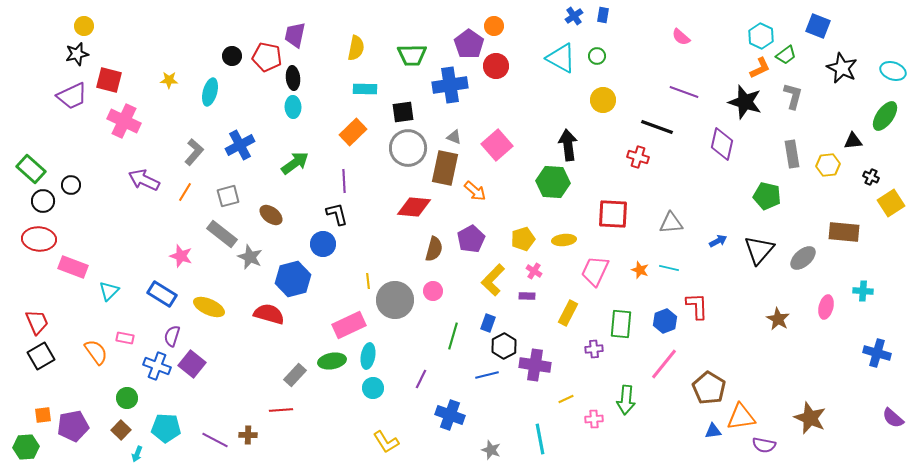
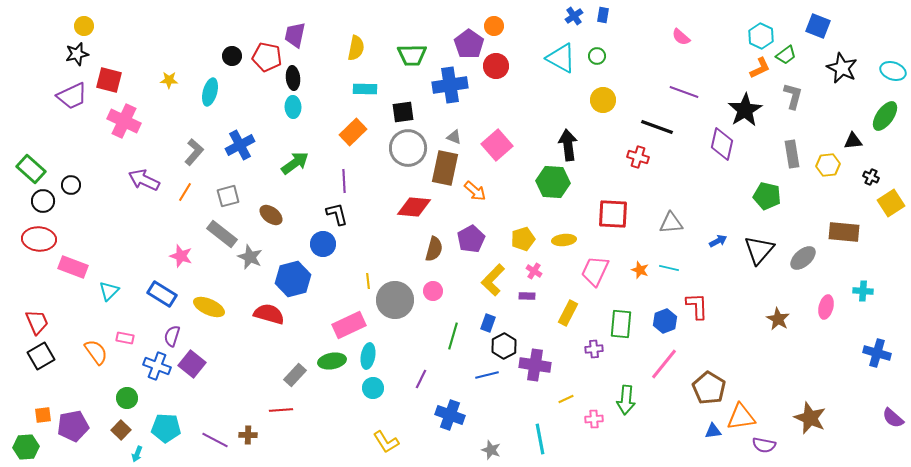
black star at (745, 102): moved 8 px down; rotated 24 degrees clockwise
